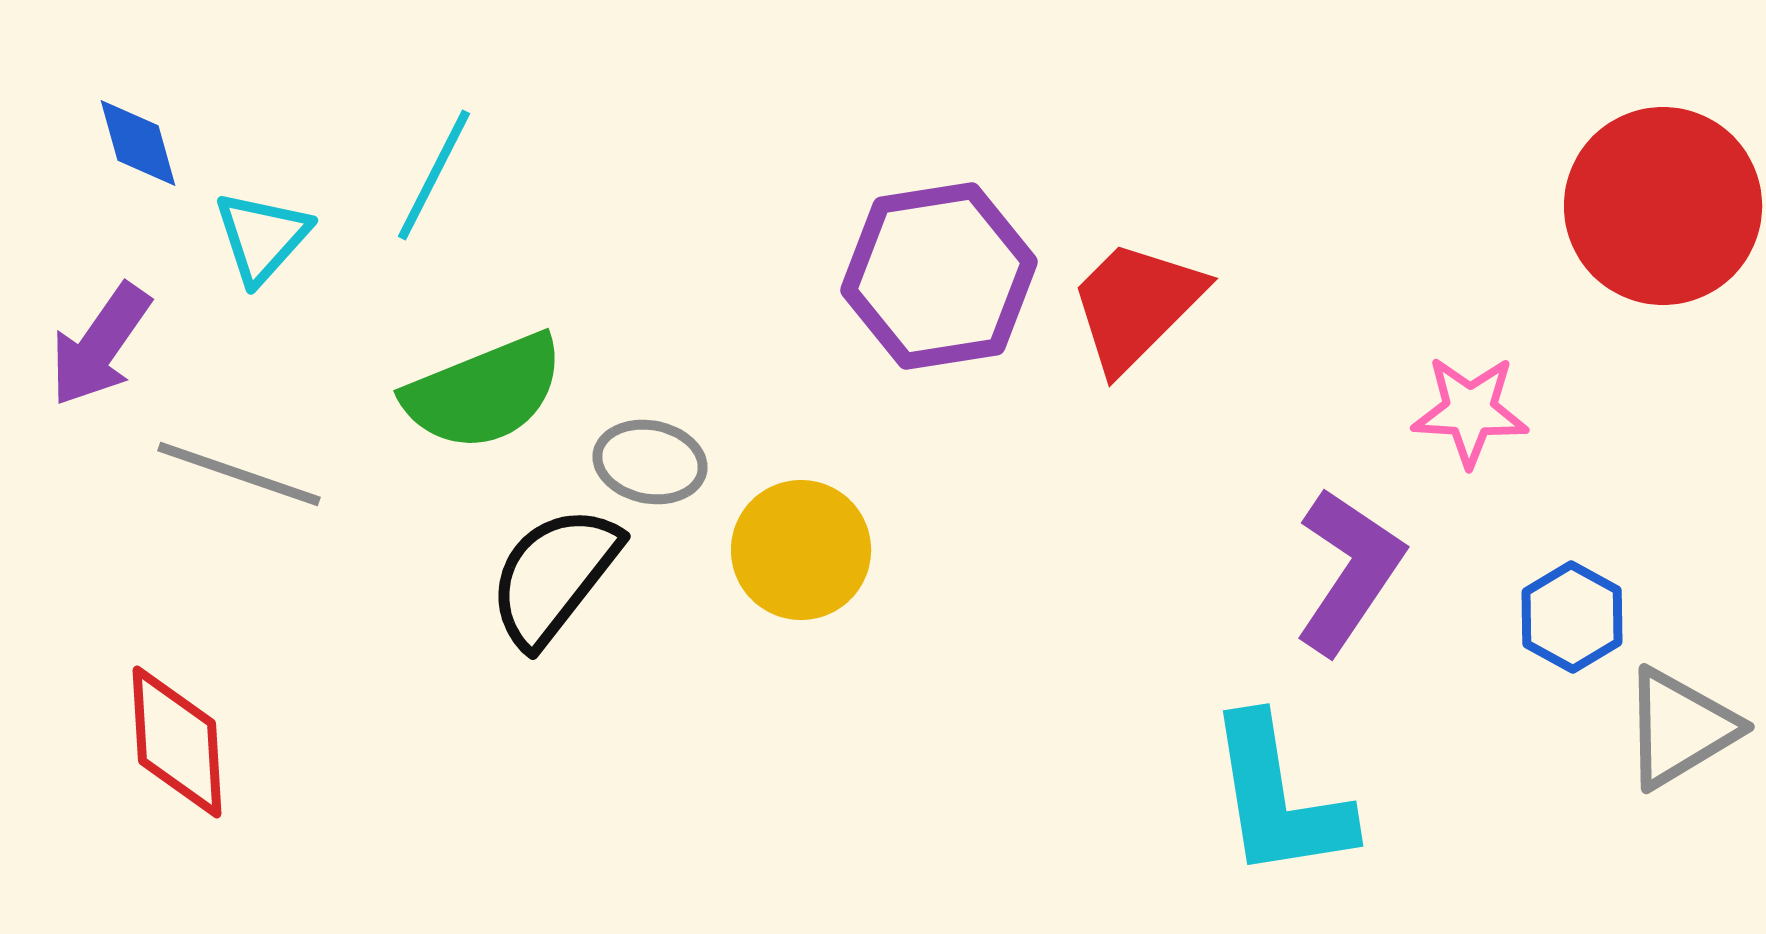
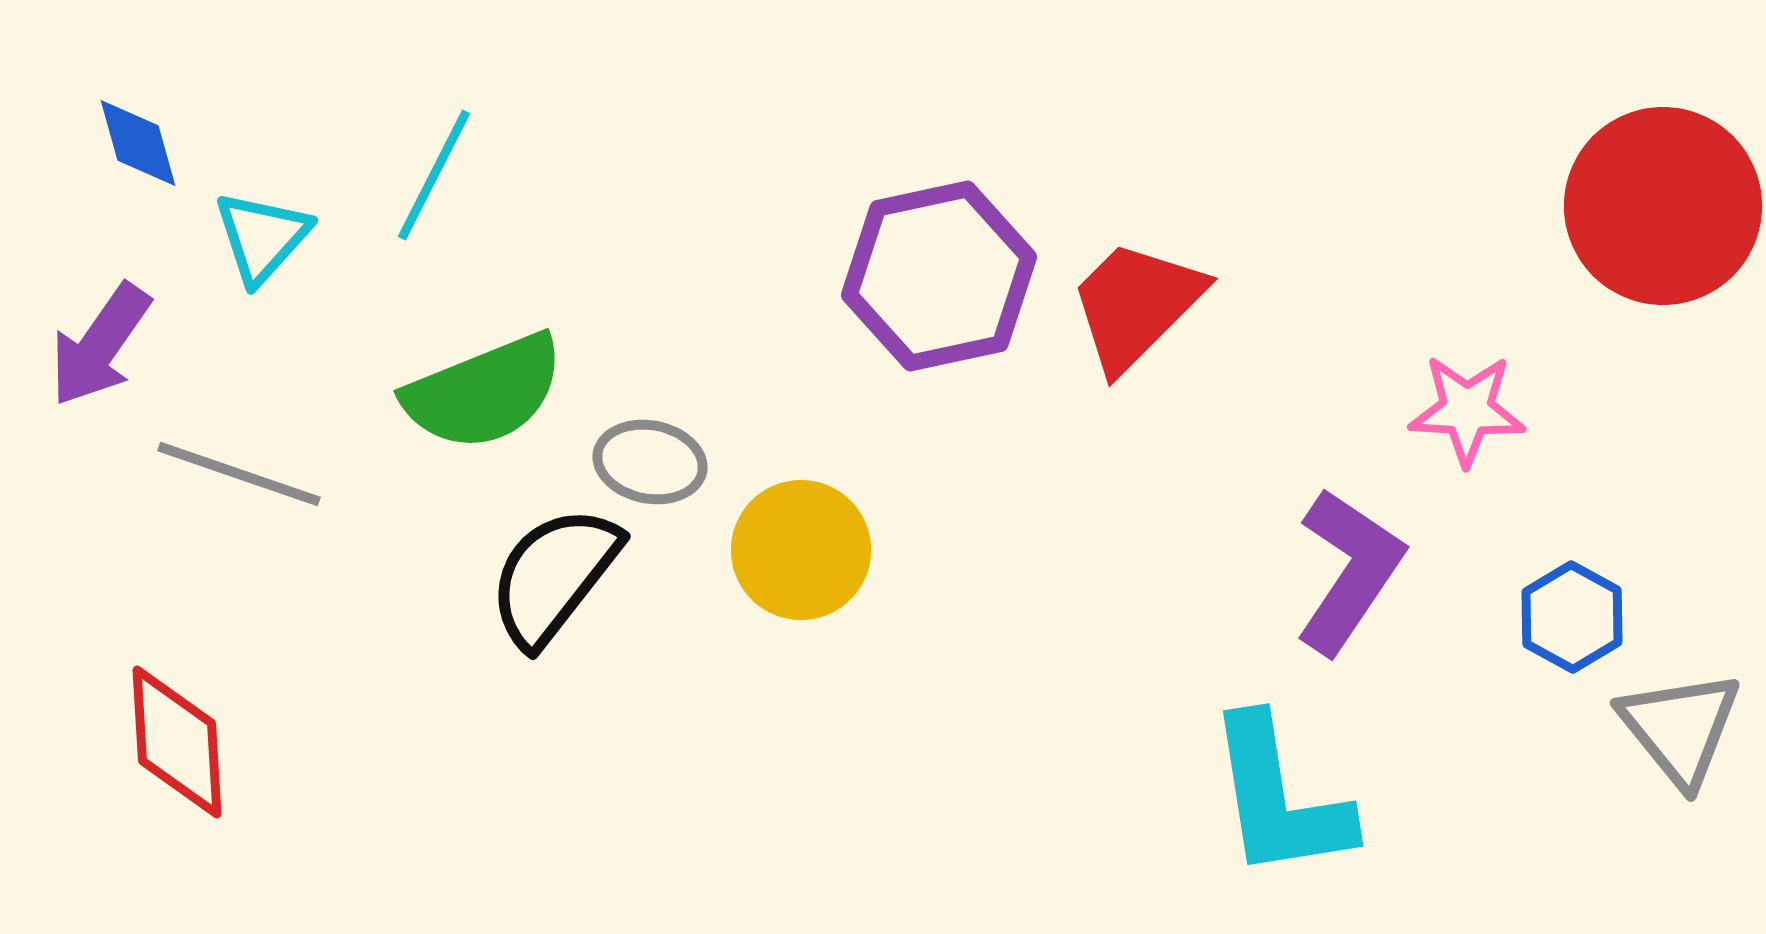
purple hexagon: rotated 3 degrees counterclockwise
pink star: moved 3 px left, 1 px up
gray triangle: rotated 38 degrees counterclockwise
